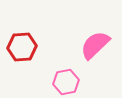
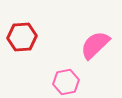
red hexagon: moved 10 px up
